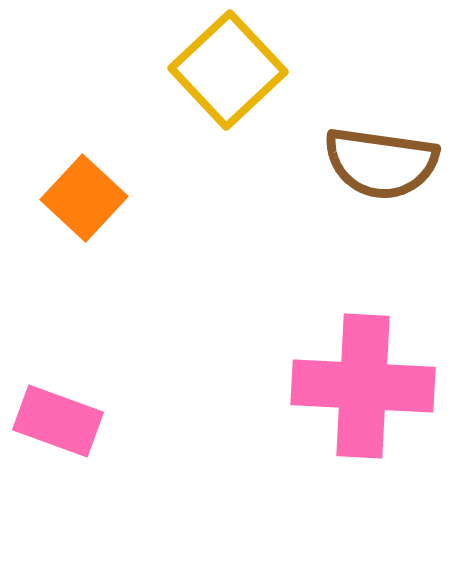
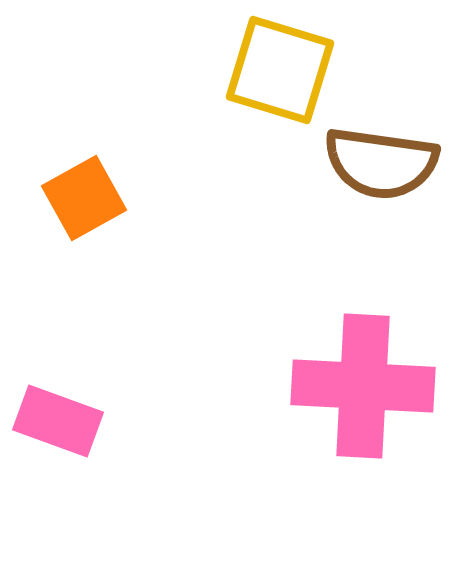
yellow square: moved 52 px right; rotated 30 degrees counterclockwise
orange square: rotated 18 degrees clockwise
